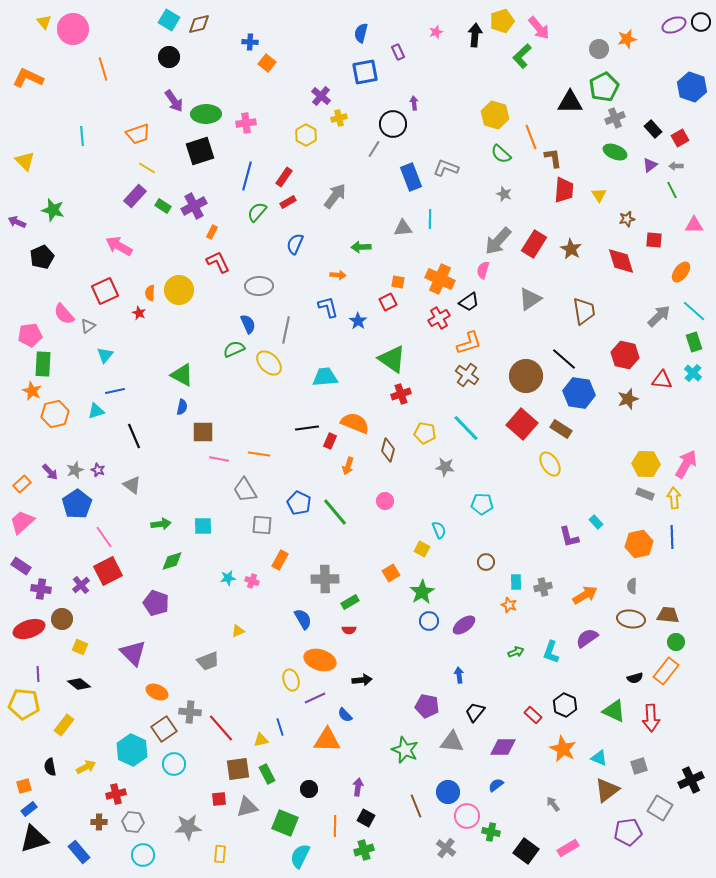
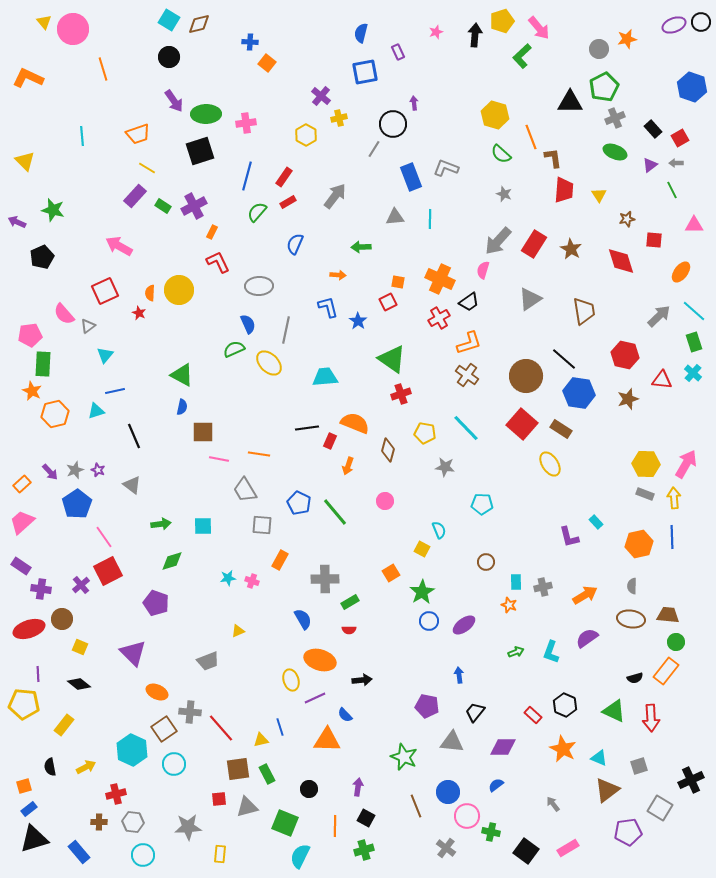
gray arrow at (676, 166): moved 3 px up
gray triangle at (403, 228): moved 8 px left, 11 px up
green star at (405, 750): moved 1 px left, 7 px down
